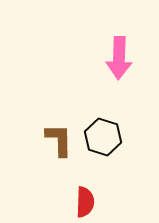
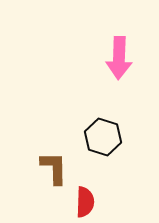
brown L-shape: moved 5 px left, 28 px down
